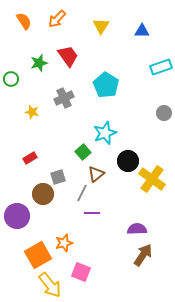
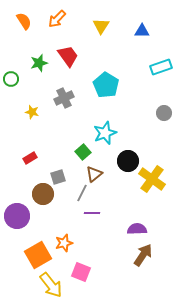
brown triangle: moved 2 px left
yellow arrow: moved 1 px right
